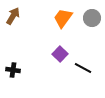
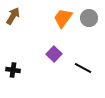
gray circle: moved 3 px left
purple square: moved 6 px left
